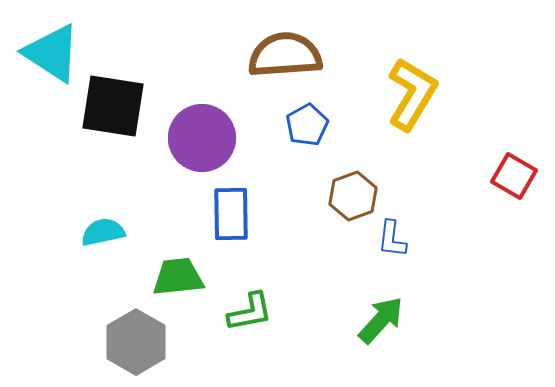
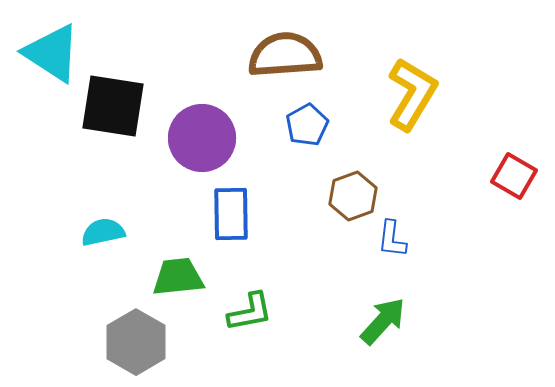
green arrow: moved 2 px right, 1 px down
